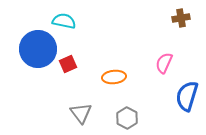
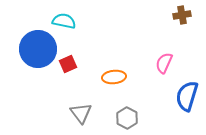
brown cross: moved 1 px right, 3 px up
